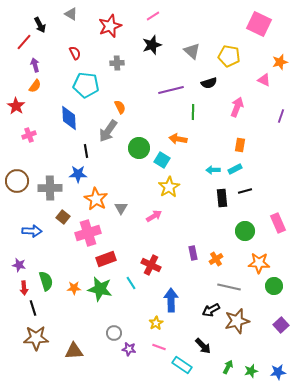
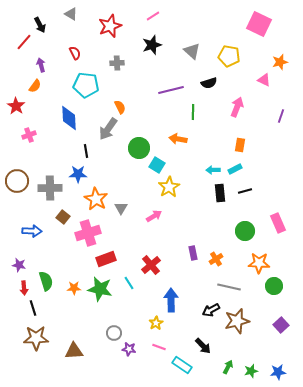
purple arrow at (35, 65): moved 6 px right
gray arrow at (108, 131): moved 2 px up
cyan square at (162, 160): moved 5 px left, 5 px down
black rectangle at (222, 198): moved 2 px left, 5 px up
red cross at (151, 265): rotated 24 degrees clockwise
cyan line at (131, 283): moved 2 px left
